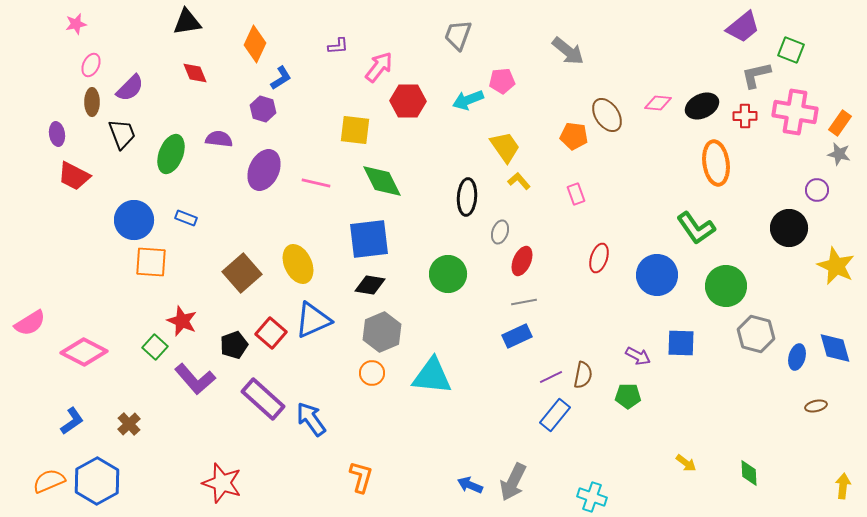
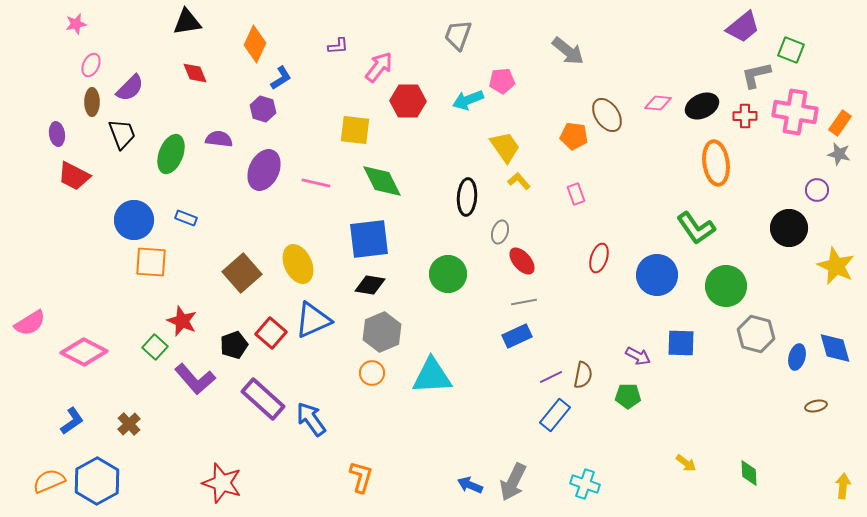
red ellipse at (522, 261): rotated 64 degrees counterclockwise
cyan triangle at (432, 376): rotated 9 degrees counterclockwise
cyan cross at (592, 497): moved 7 px left, 13 px up
